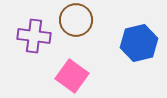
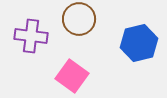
brown circle: moved 3 px right, 1 px up
purple cross: moved 3 px left
